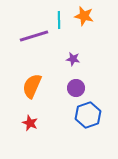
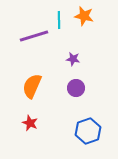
blue hexagon: moved 16 px down
